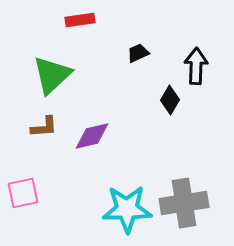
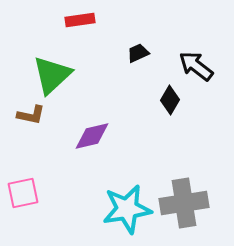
black arrow: rotated 54 degrees counterclockwise
brown L-shape: moved 13 px left, 12 px up; rotated 16 degrees clockwise
cyan star: rotated 9 degrees counterclockwise
